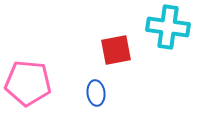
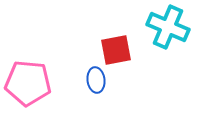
cyan cross: rotated 15 degrees clockwise
blue ellipse: moved 13 px up
